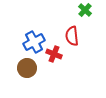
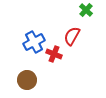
green cross: moved 1 px right
red semicircle: rotated 36 degrees clockwise
brown circle: moved 12 px down
